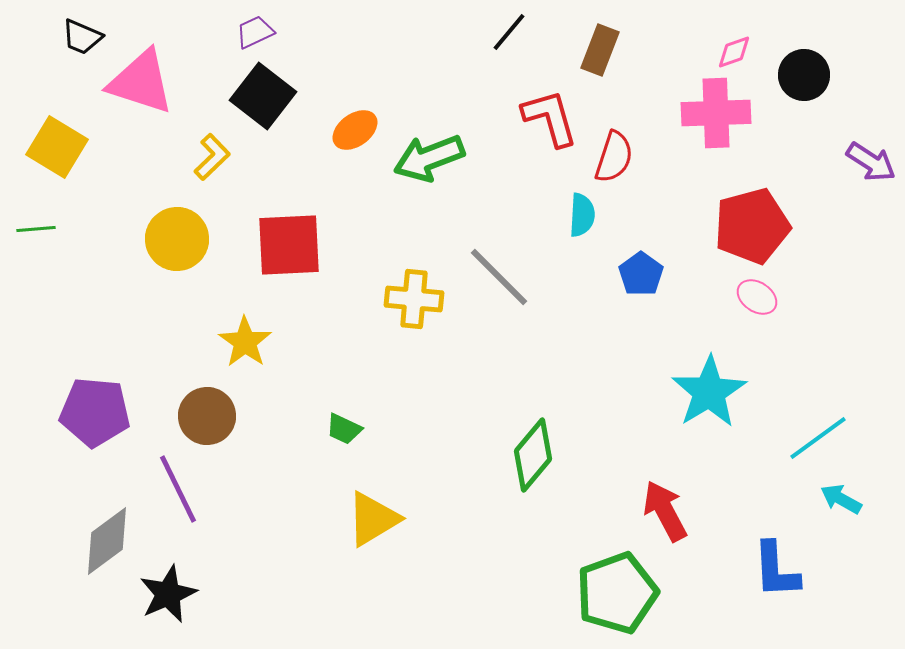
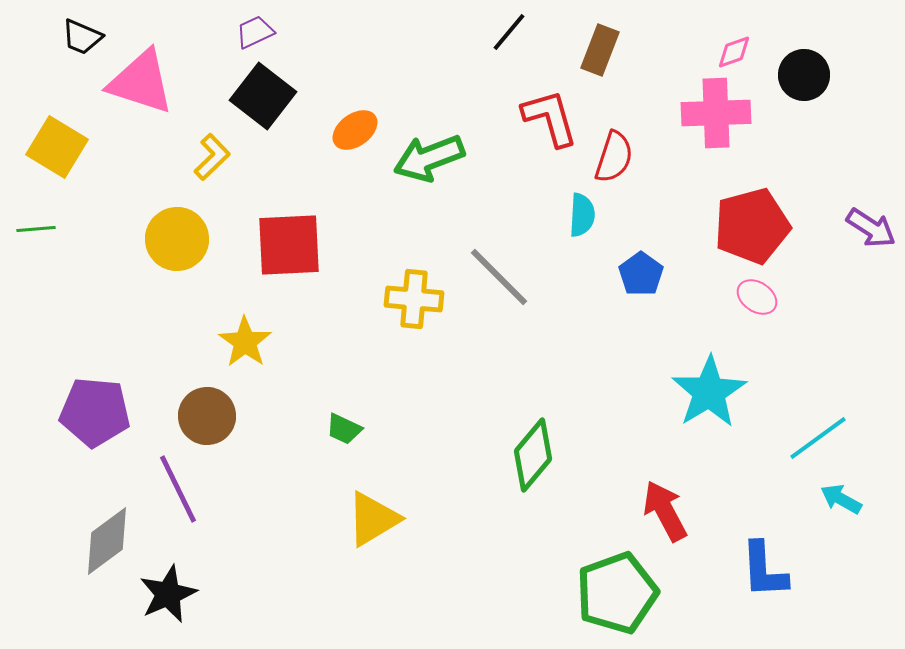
purple arrow: moved 66 px down
blue L-shape: moved 12 px left
